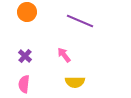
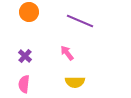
orange circle: moved 2 px right
pink arrow: moved 3 px right, 2 px up
